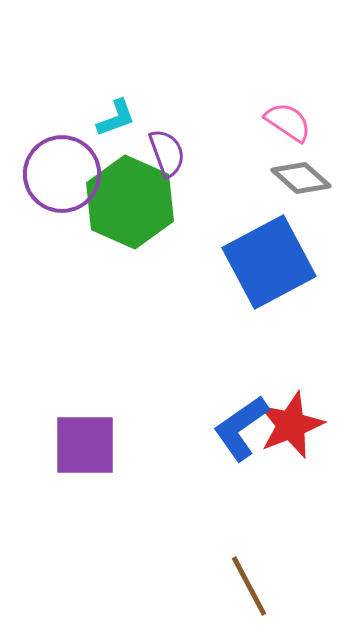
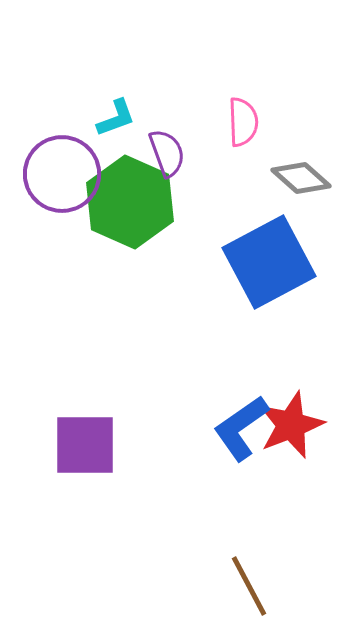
pink semicircle: moved 45 px left; rotated 54 degrees clockwise
